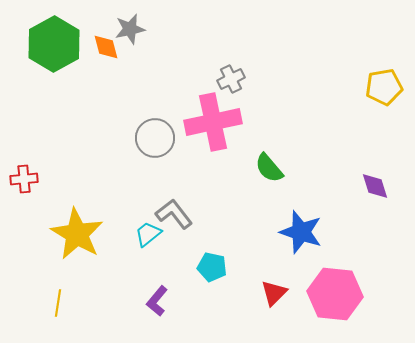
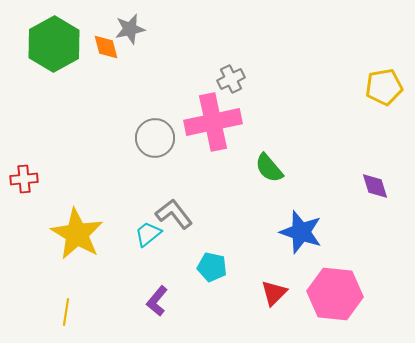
yellow line: moved 8 px right, 9 px down
